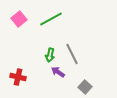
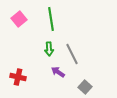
green line: rotated 70 degrees counterclockwise
green arrow: moved 1 px left, 6 px up; rotated 16 degrees counterclockwise
